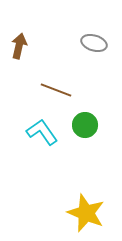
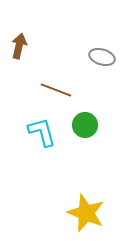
gray ellipse: moved 8 px right, 14 px down
cyan L-shape: rotated 20 degrees clockwise
